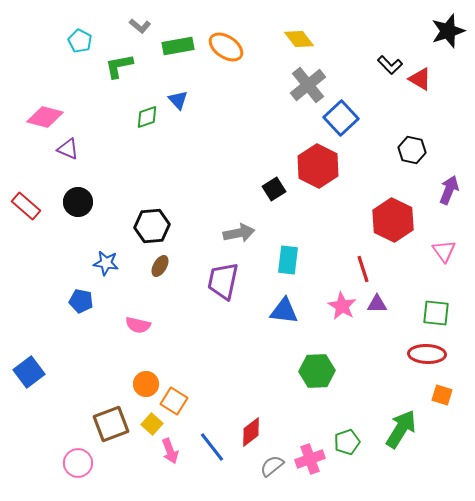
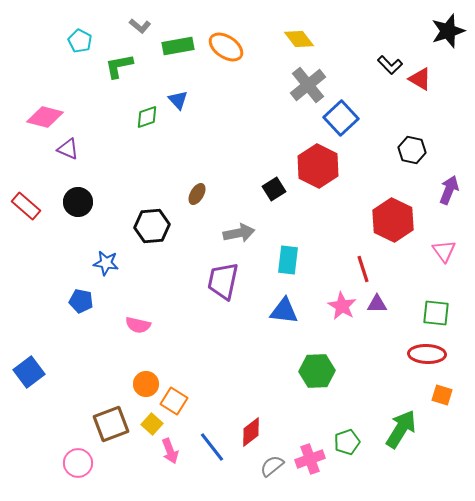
brown ellipse at (160, 266): moved 37 px right, 72 px up
